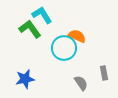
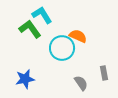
orange semicircle: moved 1 px right
cyan circle: moved 2 px left
